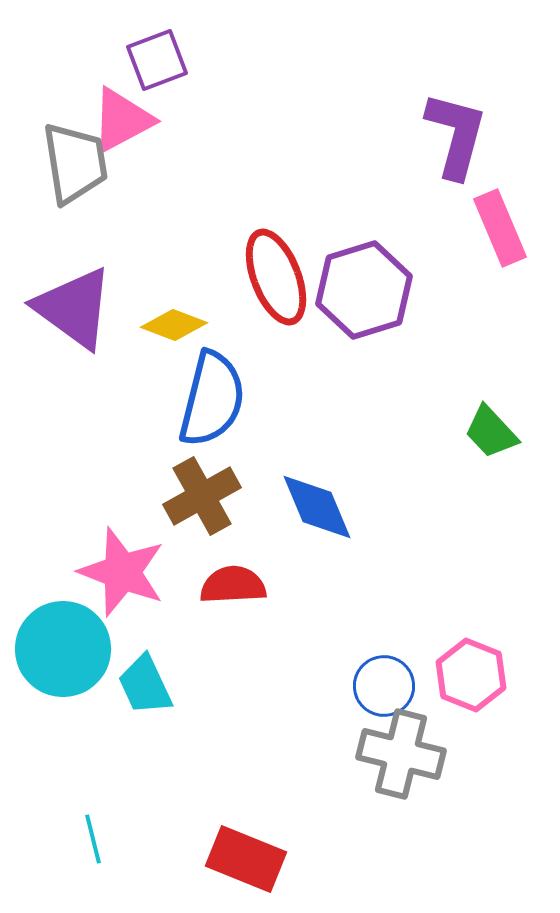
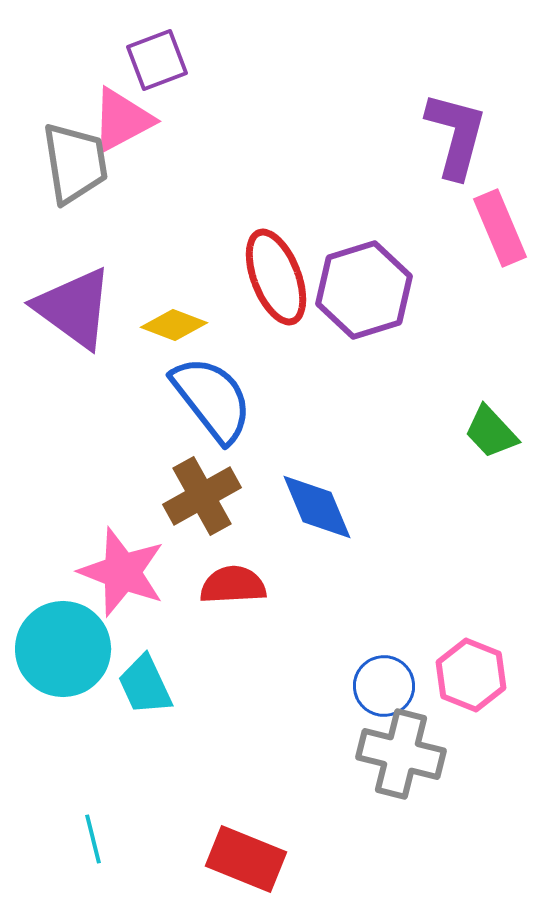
blue semicircle: rotated 52 degrees counterclockwise
